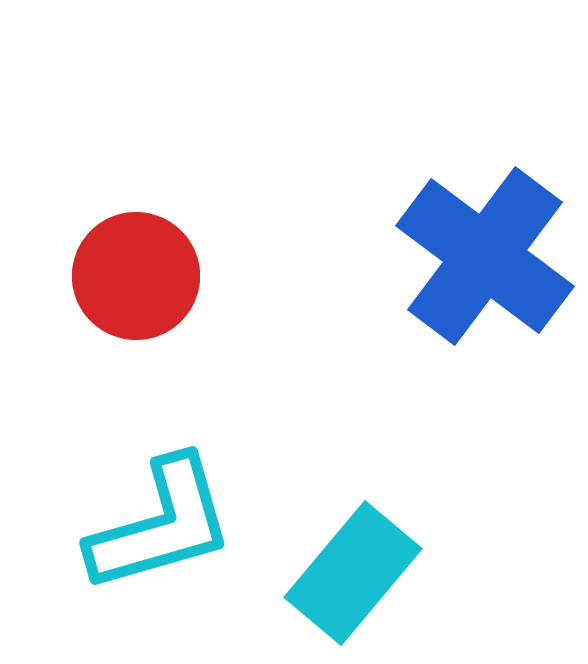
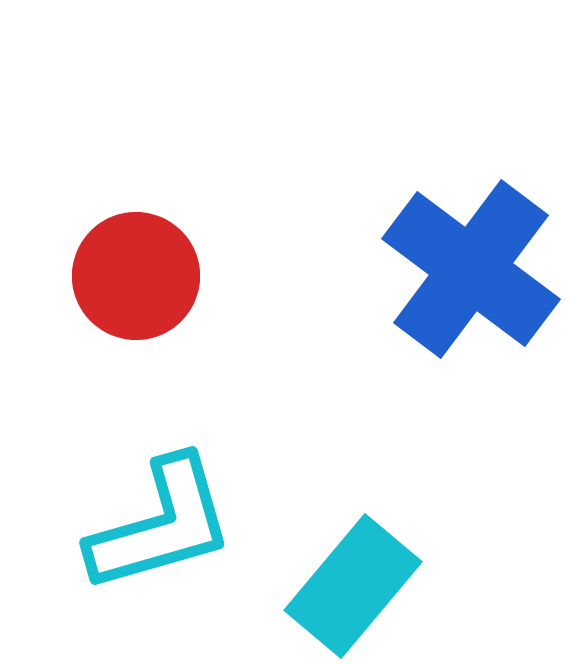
blue cross: moved 14 px left, 13 px down
cyan rectangle: moved 13 px down
